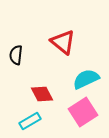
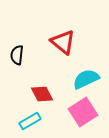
black semicircle: moved 1 px right
